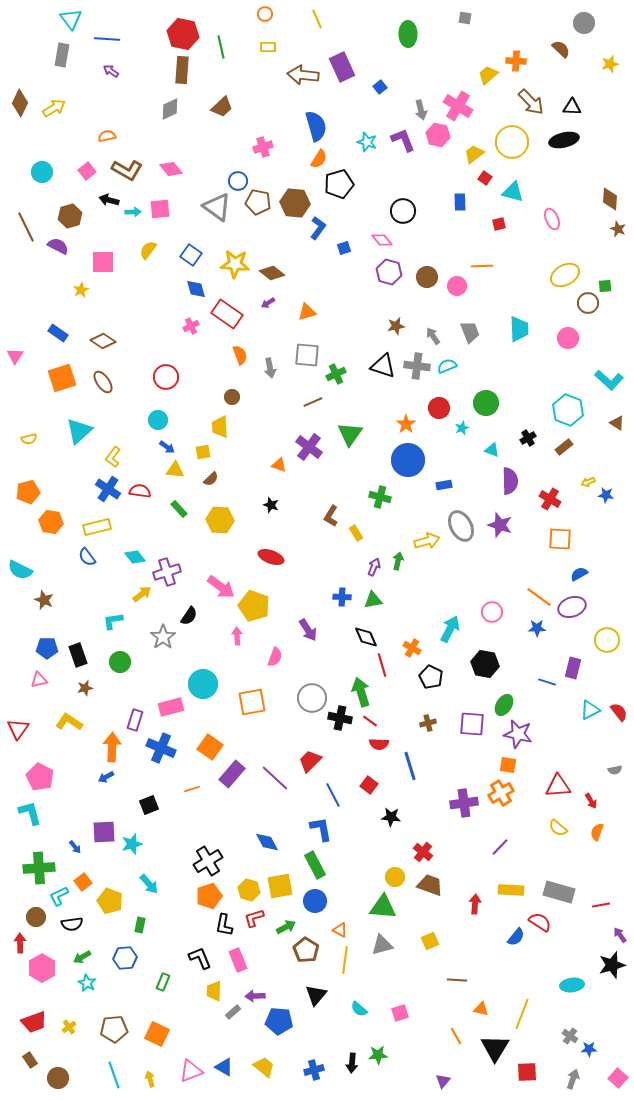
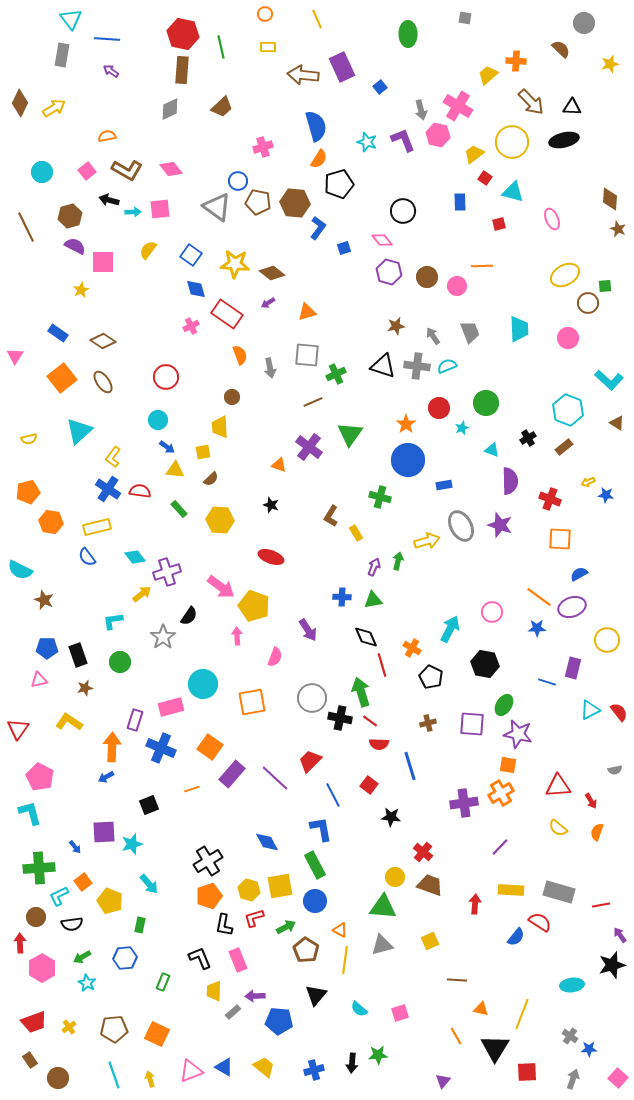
purple semicircle at (58, 246): moved 17 px right
orange square at (62, 378): rotated 20 degrees counterclockwise
red cross at (550, 499): rotated 10 degrees counterclockwise
